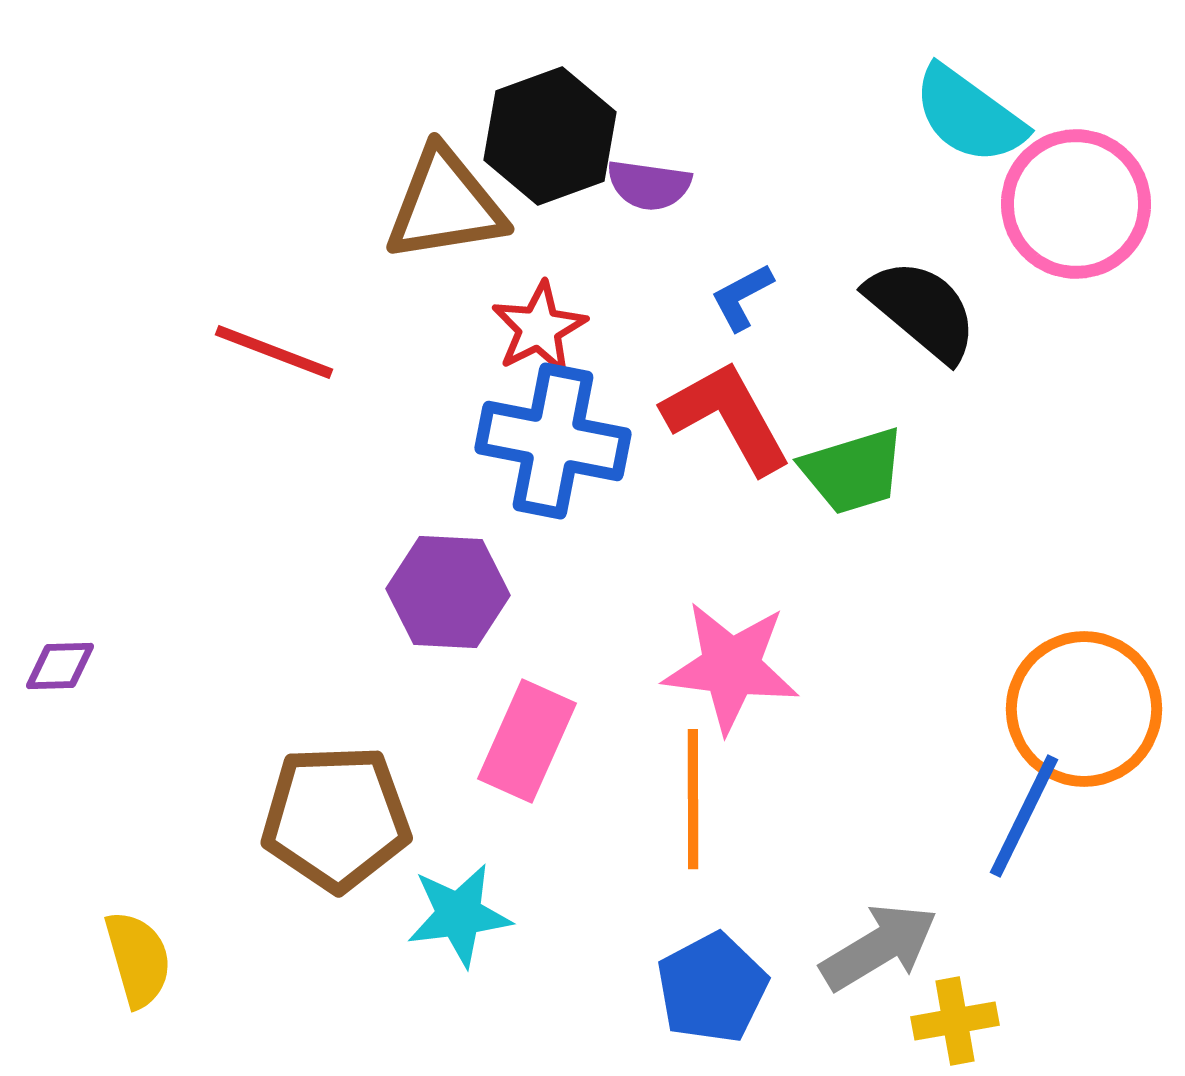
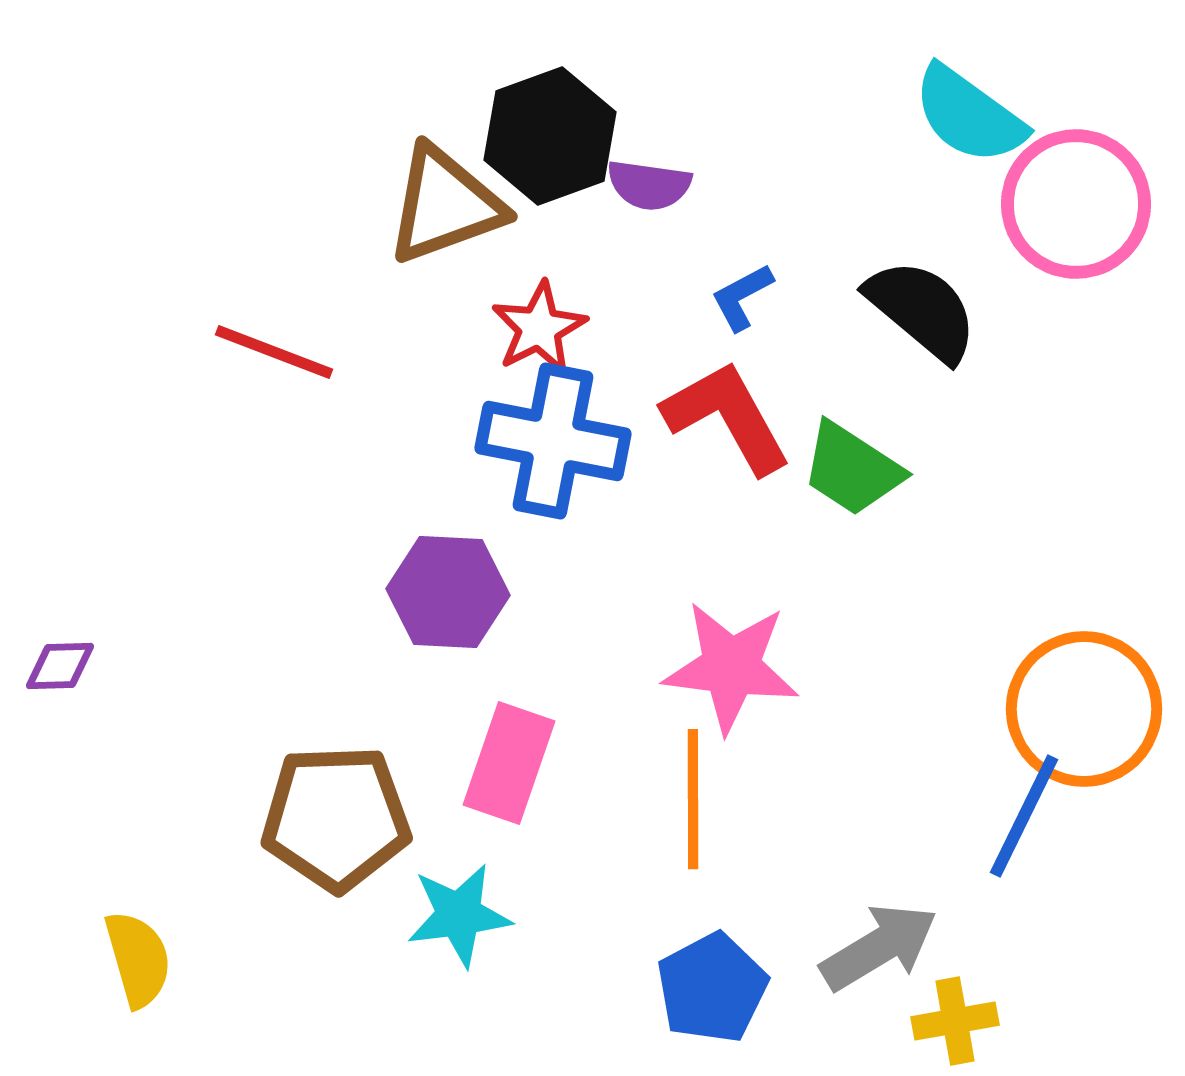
brown triangle: rotated 11 degrees counterclockwise
green trapezoid: moved 1 px left, 2 px up; rotated 50 degrees clockwise
pink rectangle: moved 18 px left, 22 px down; rotated 5 degrees counterclockwise
